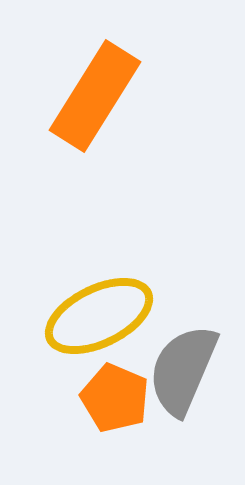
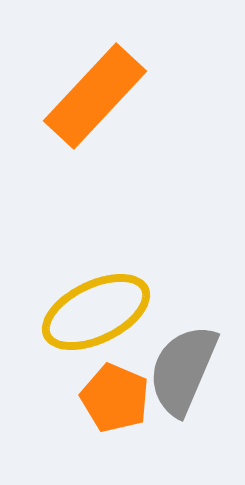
orange rectangle: rotated 11 degrees clockwise
yellow ellipse: moved 3 px left, 4 px up
